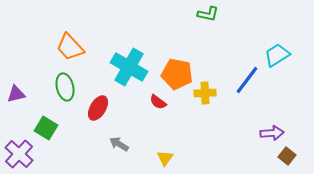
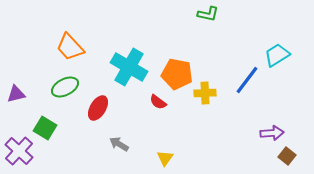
green ellipse: rotated 76 degrees clockwise
green square: moved 1 px left
purple cross: moved 3 px up
